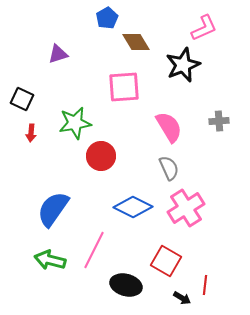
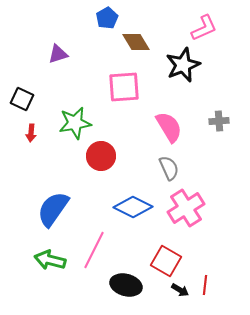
black arrow: moved 2 px left, 8 px up
